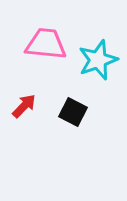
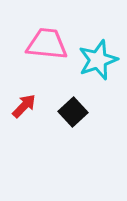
pink trapezoid: moved 1 px right
black square: rotated 20 degrees clockwise
